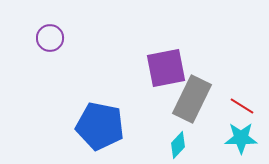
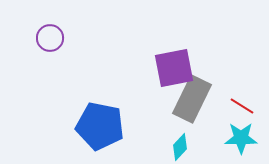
purple square: moved 8 px right
cyan diamond: moved 2 px right, 2 px down
